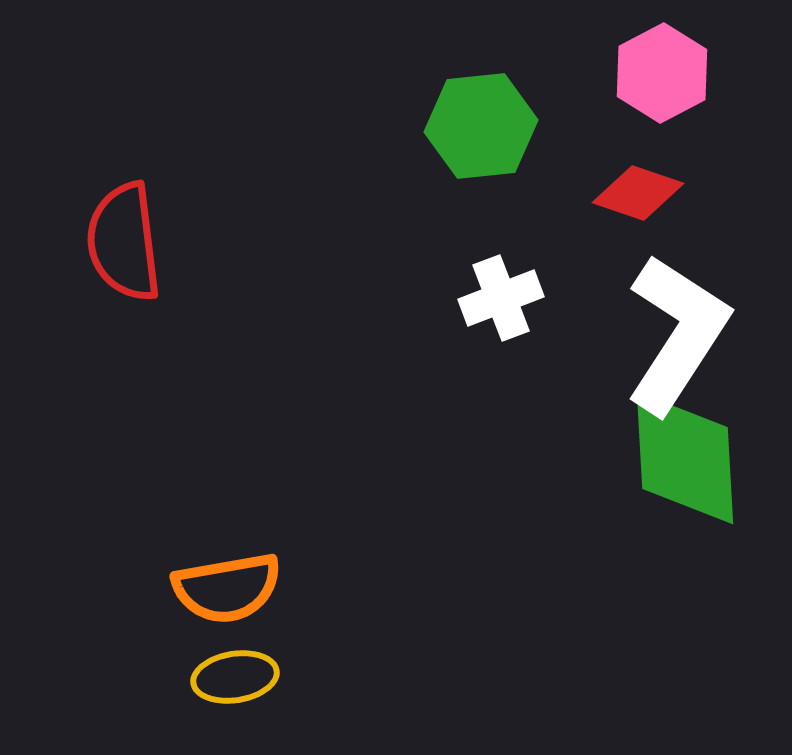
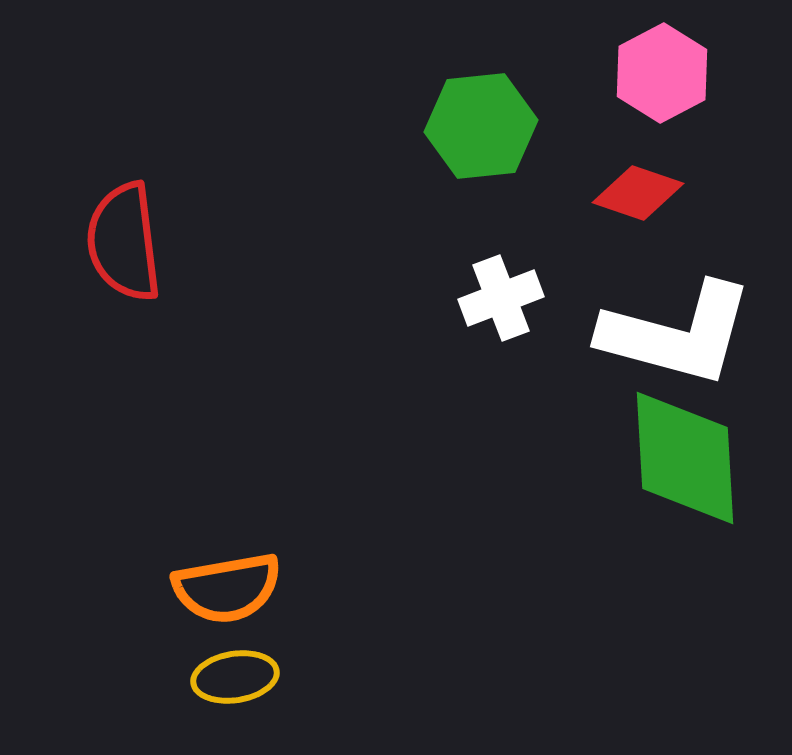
white L-shape: rotated 72 degrees clockwise
